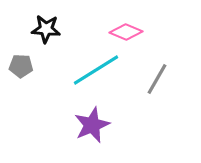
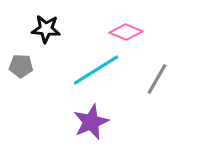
purple star: moved 1 px left, 3 px up
